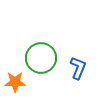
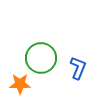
orange star: moved 5 px right, 2 px down
